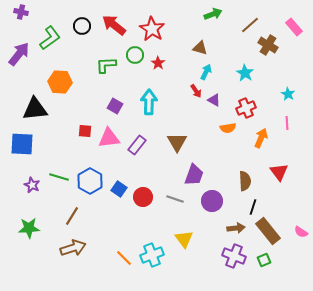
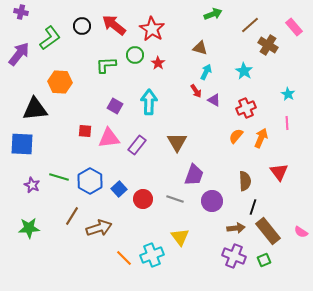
cyan star at (245, 73): moved 1 px left, 2 px up
orange semicircle at (228, 128): moved 8 px right, 8 px down; rotated 140 degrees clockwise
blue square at (119, 189): rotated 14 degrees clockwise
red circle at (143, 197): moved 2 px down
yellow triangle at (184, 239): moved 4 px left, 2 px up
brown arrow at (73, 248): moved 26 px right, 20 px up
